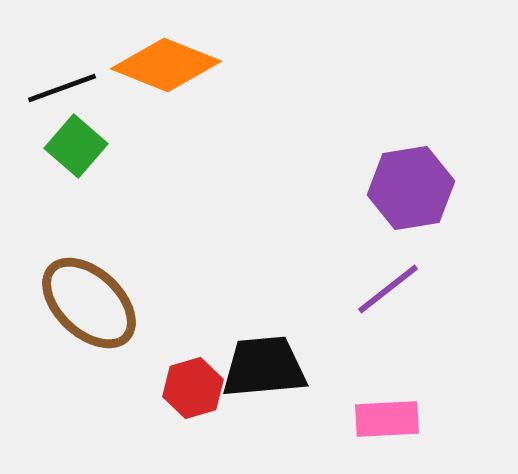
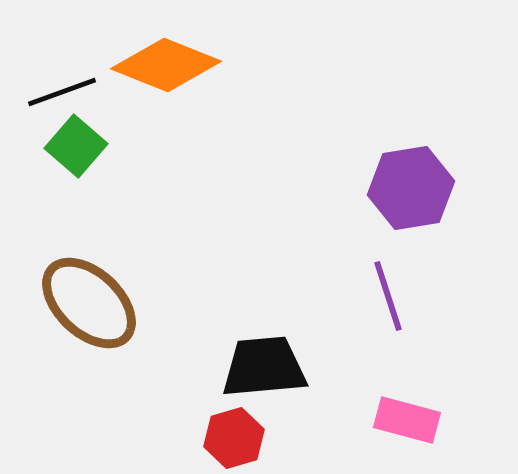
black line: moved 4 px down
purple line: moved 7 px down; rotated 70 degrees counterclockwise
red hexagon: moved 41 px right, 50 px down
pink rectangle: moved 20 px right, 1 px down; rotated 18 degrees clockwise
